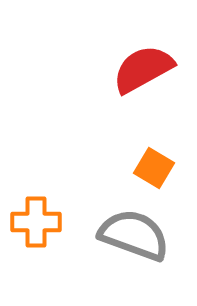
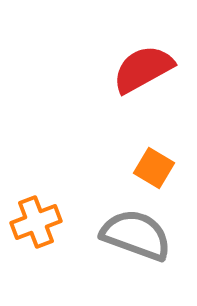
orange cross: rotated 21 degrees counterclockwise
gray semicircle: moved 2 px right
